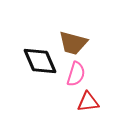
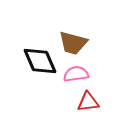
pink semicircle: rotated 115 degrees counterclockwise
